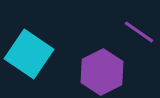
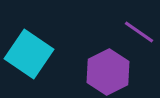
purple hexagon: moved 6 px right
